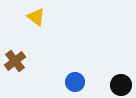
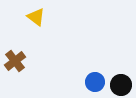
blue circle: moved 20 px right
